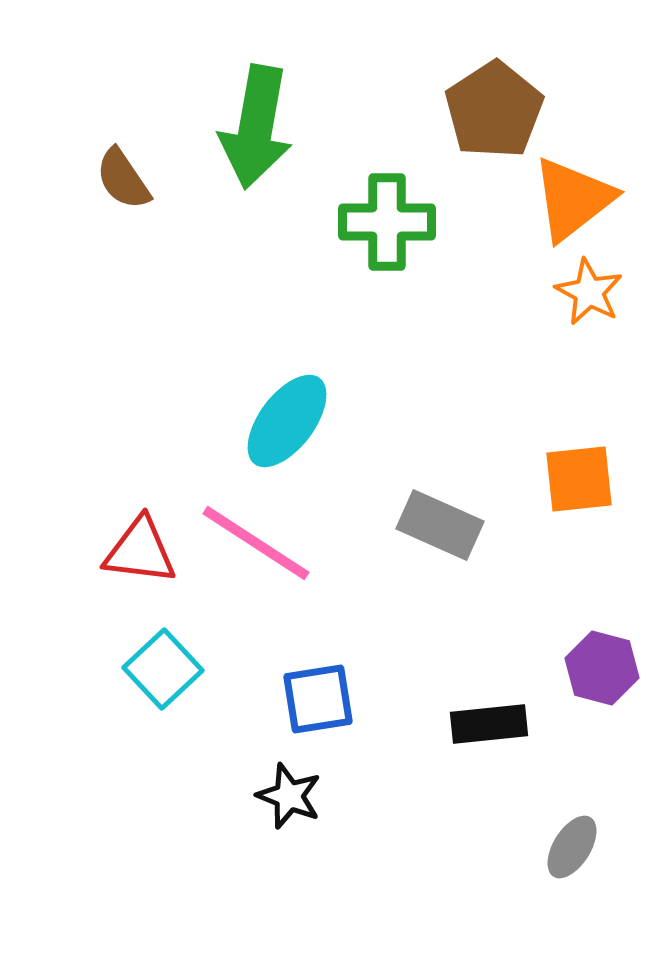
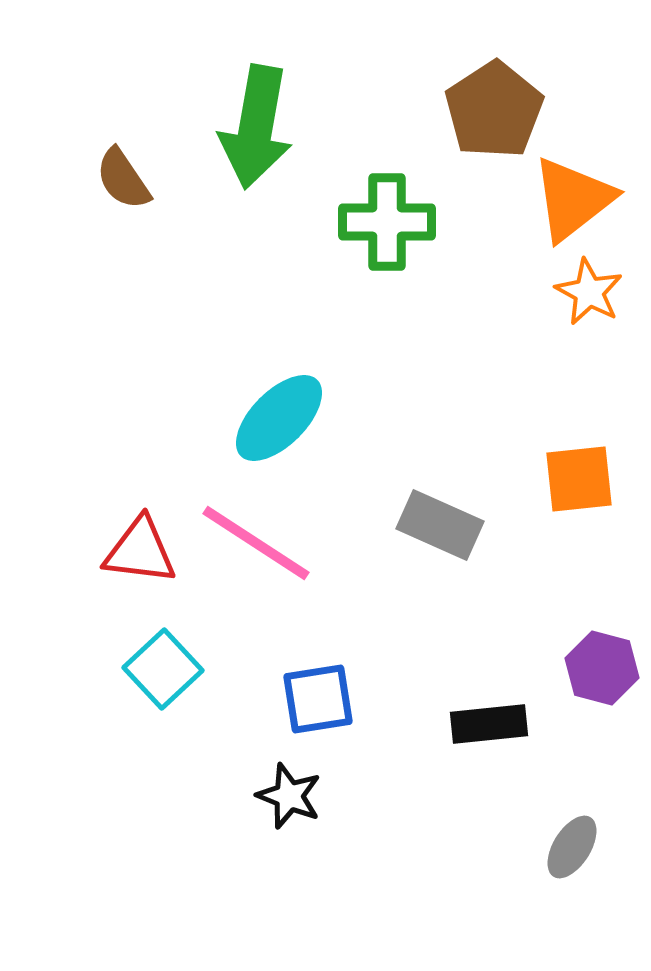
cyan ellipse: moved 8 px left, 3 px up; rotated 8 degrees clockwise
